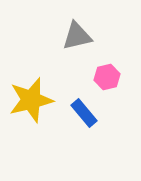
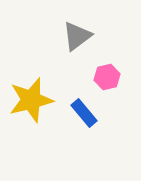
gray triangle: rotated 24 degrees counterclockwise
